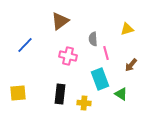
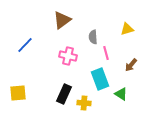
brown triangle: moved 2 px right, 1 px up
gray semicircle: moved 2 px up
black rectangle: moved 4 px right; rotated 18 degrees clockwise
